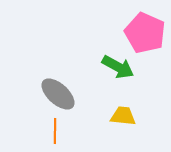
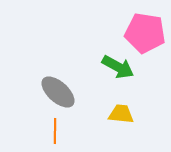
pink pentagon: rotated 15 degrees counterclockwise
gray ellipse: moved 2 px up
yellow trapezoid: moved 2 px left, 2 px up
